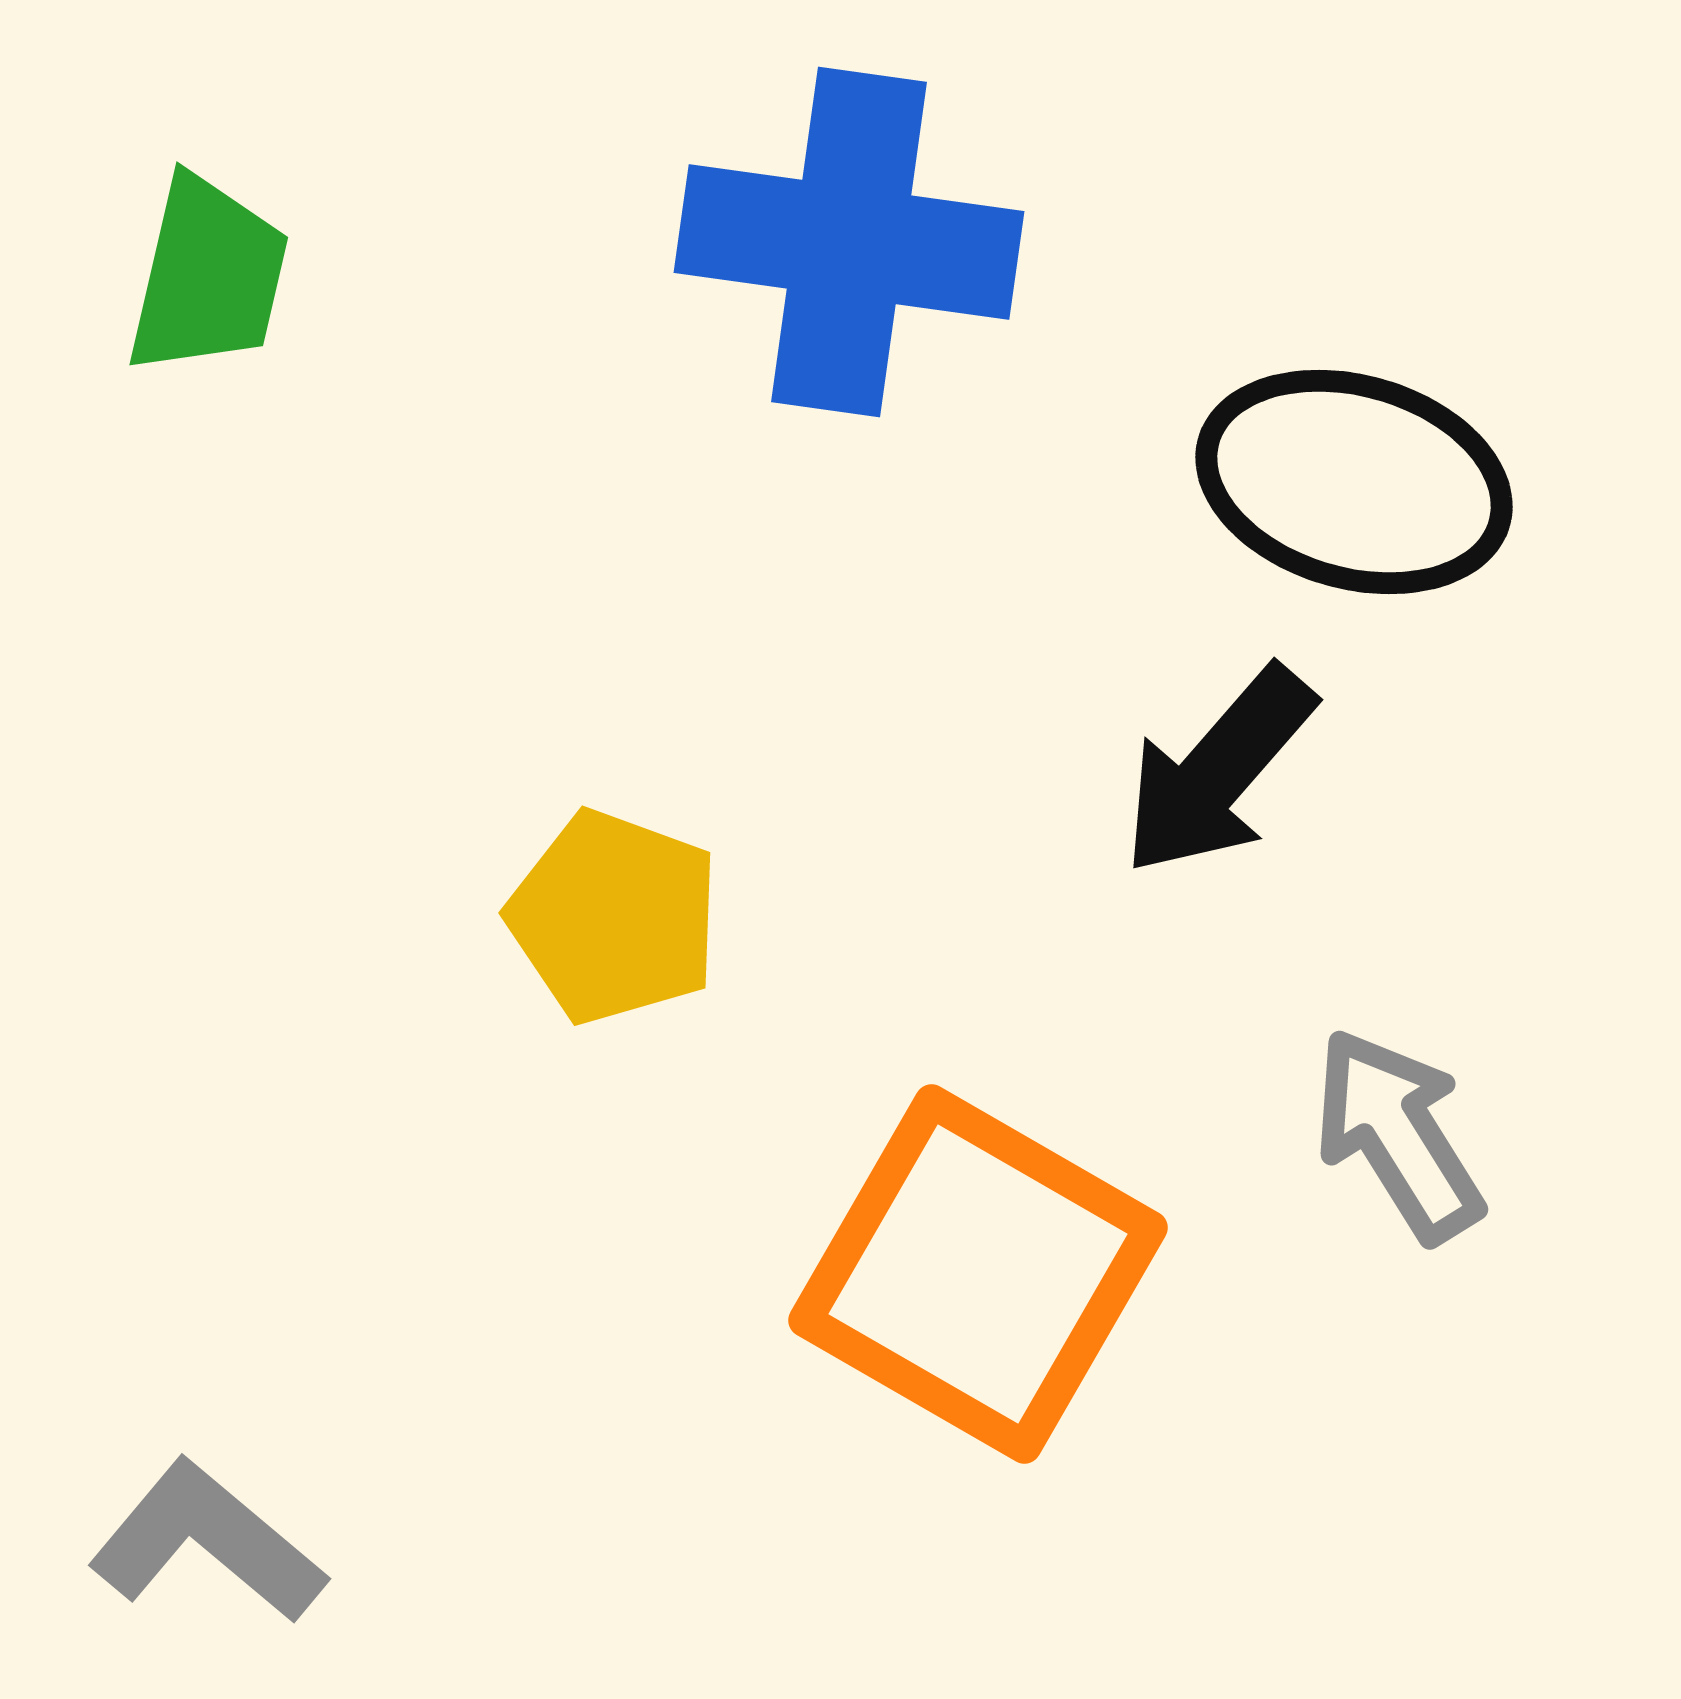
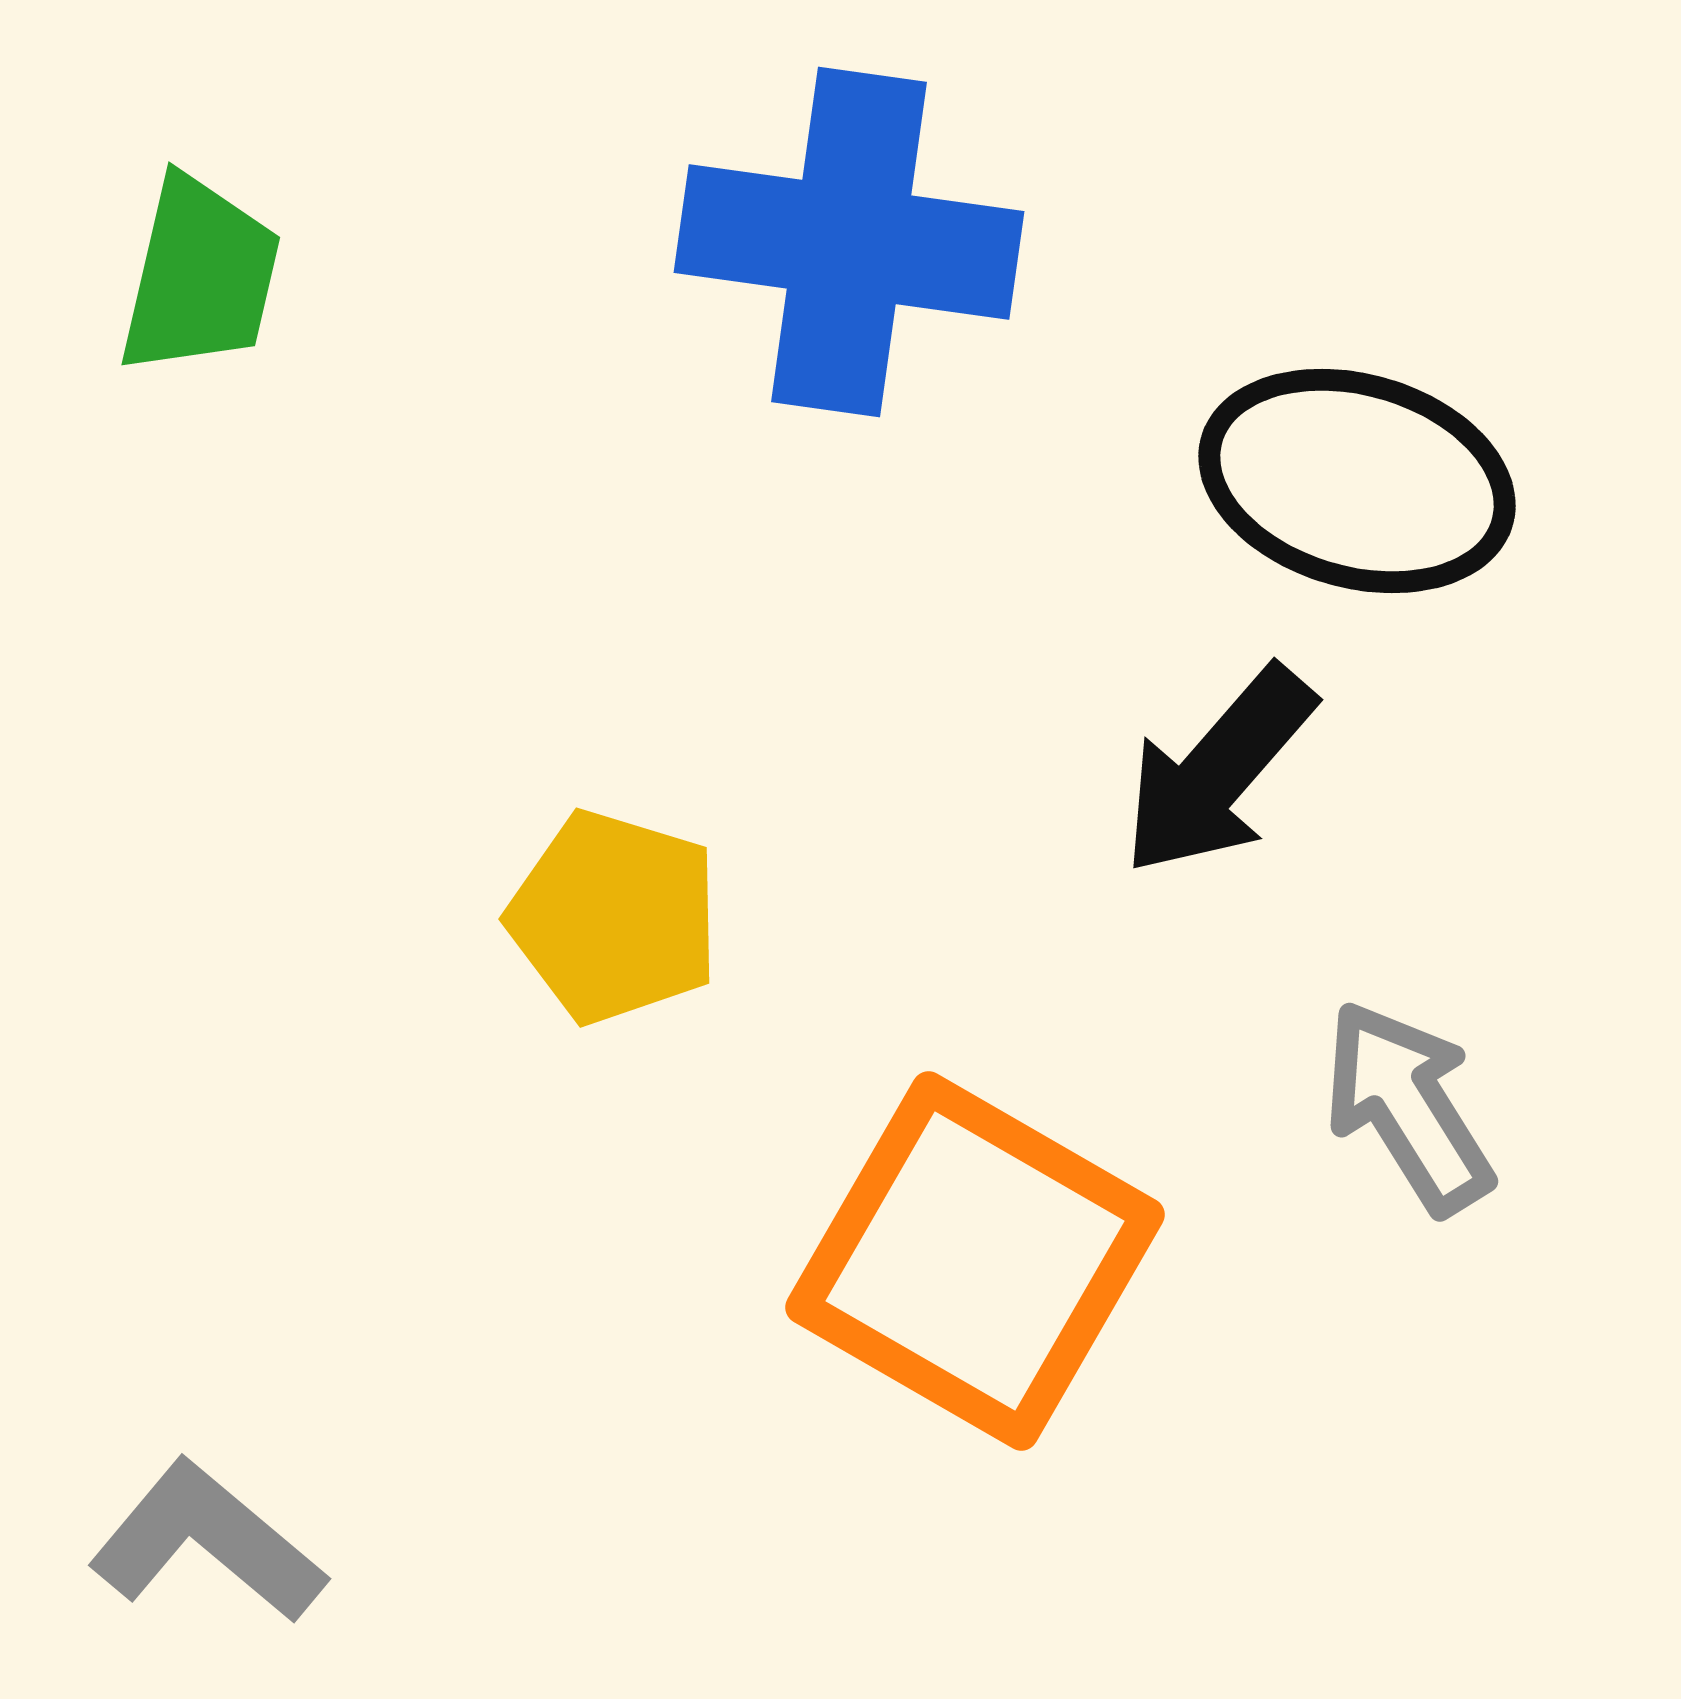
green trapezoid: moved 8 px left
black ellipse: moved 3 px right, 1 px up
yellow pentagon: rotated 3 degrees counterclockwise
gray arrow: moved 10 px right, 28 px up
orange square: moved 3 px left, 13 px up
